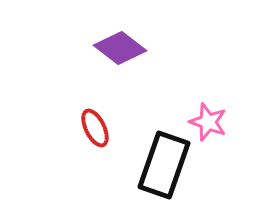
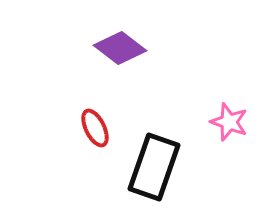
pink star: moved 21 px right
black rectangle: moved 10 px left, 2 px down
